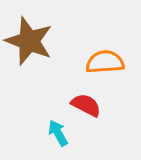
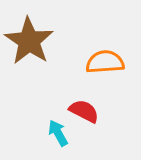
brown star: rotated 12 degrees clockwise
red semicircle: moved 2 px left, 6 px down
